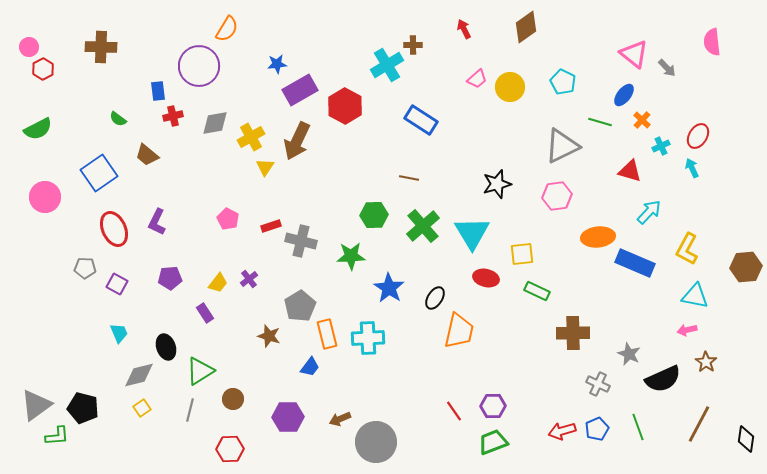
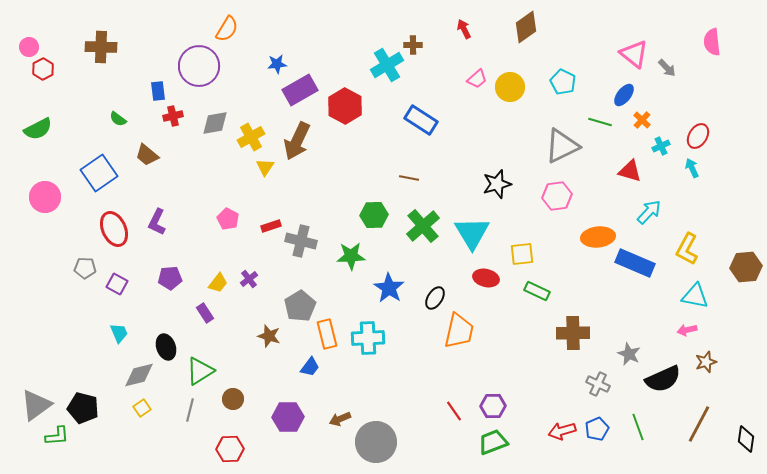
brown star at (706, 362): rotated 20 degrees clockwise
